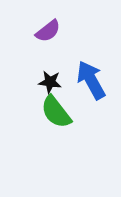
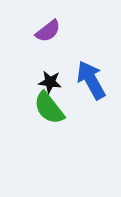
green semicircle: moved 7 px left, 4 px up
